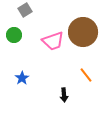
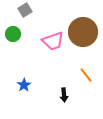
green circle: moved 1 px left, 1 px up
blue star: moved 2 px right, 7 px down
